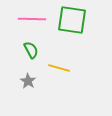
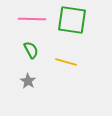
yellow line: moved 7 px right, 6 px up
